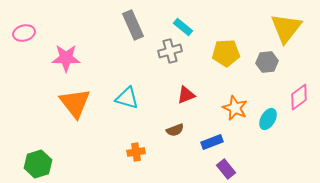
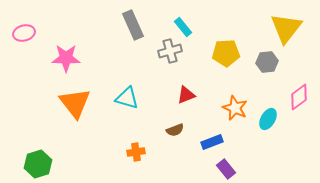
cyan rectangle: rotated 12 degrees clockwise
